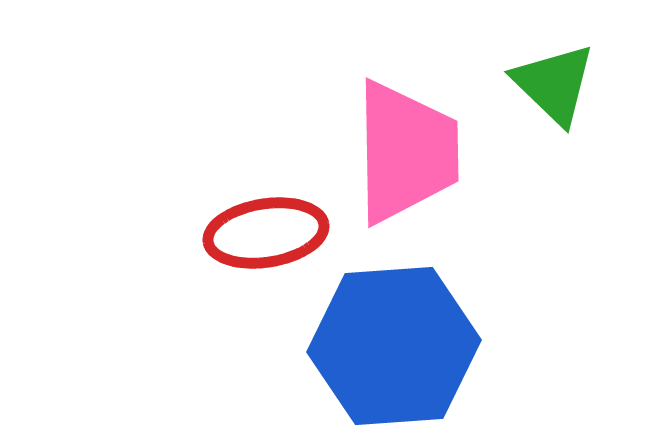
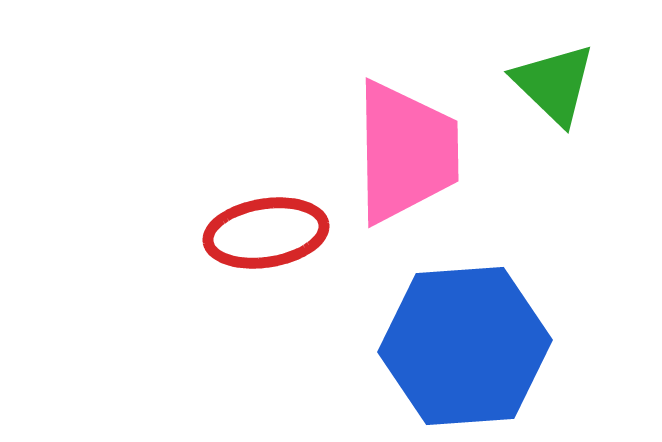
blue hexagon: moved 71 px right
